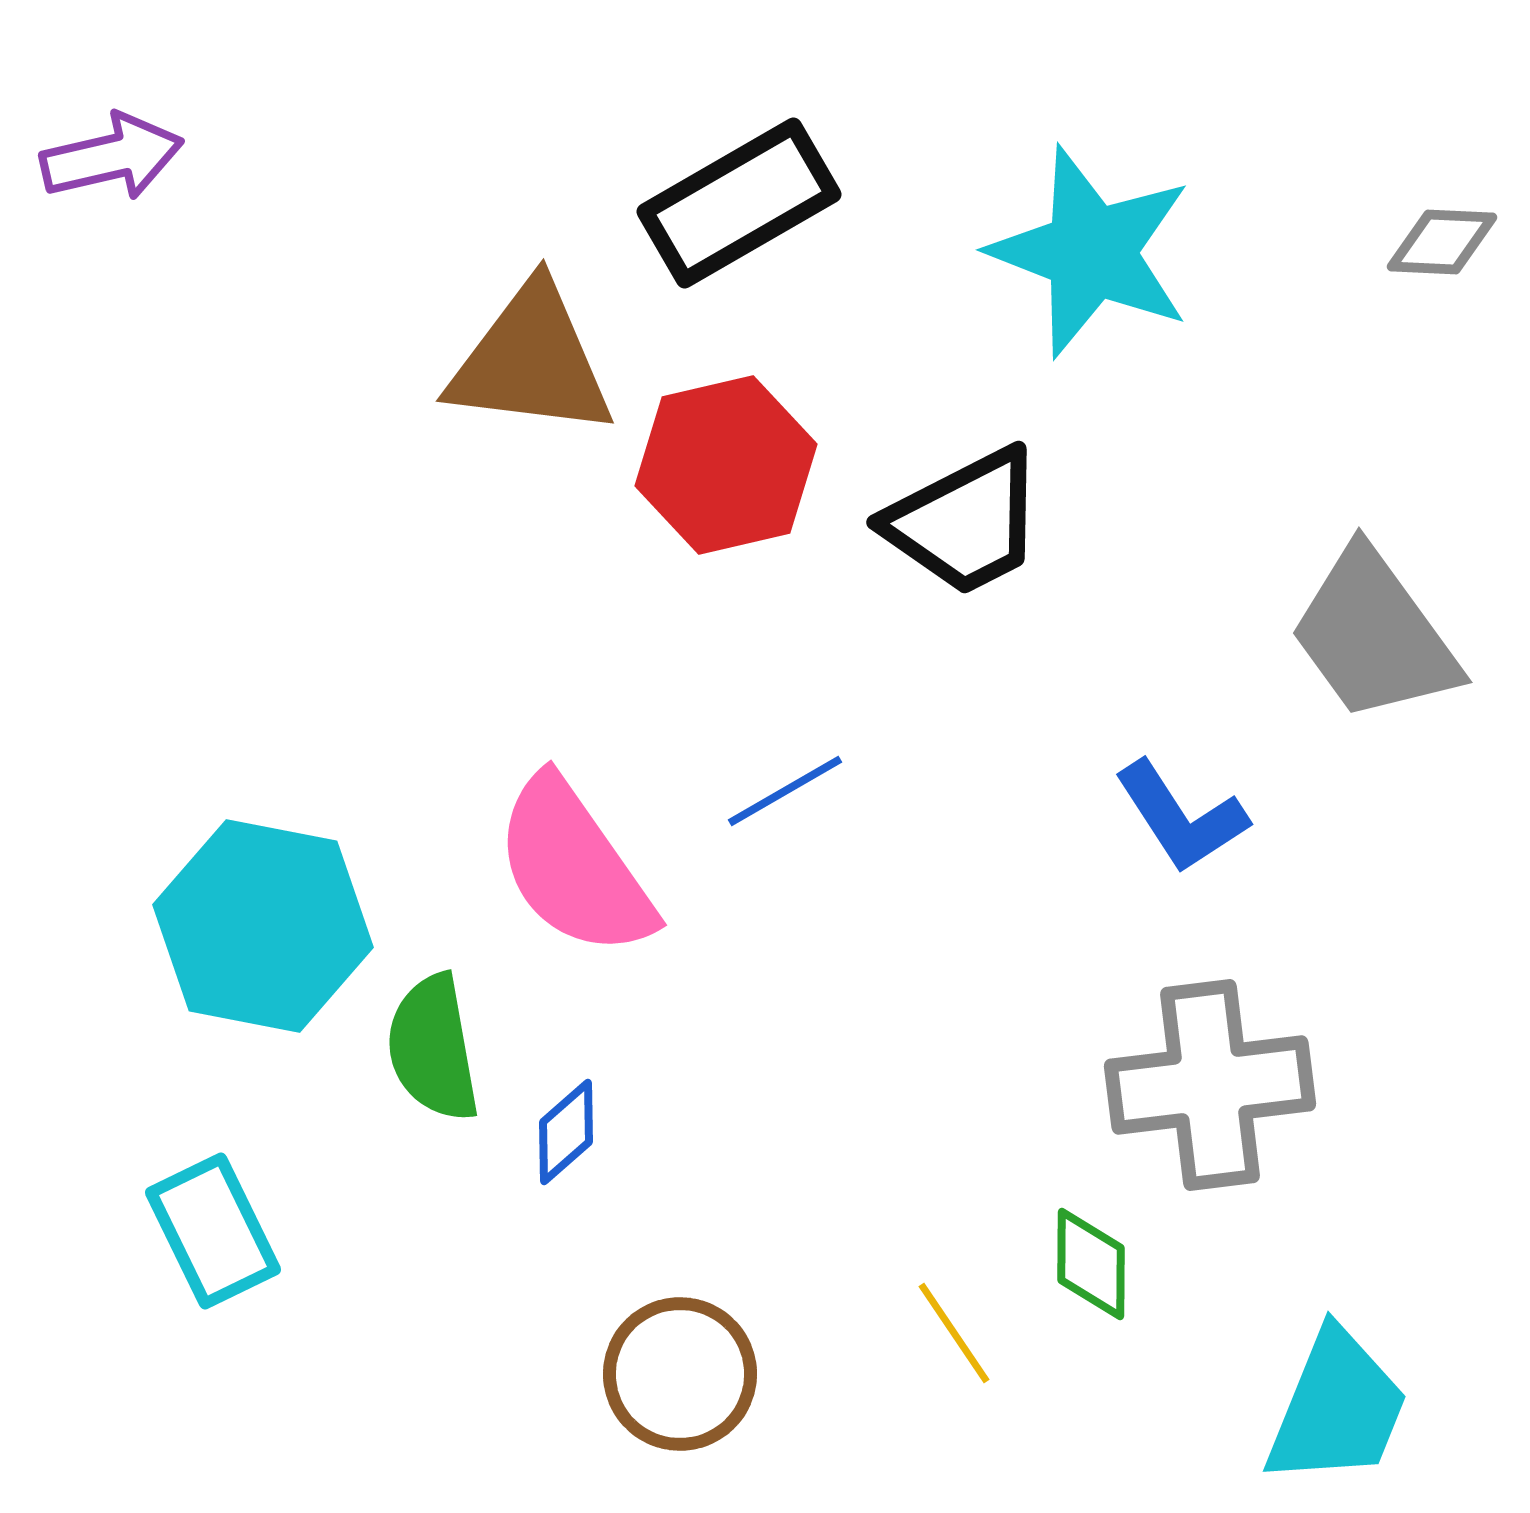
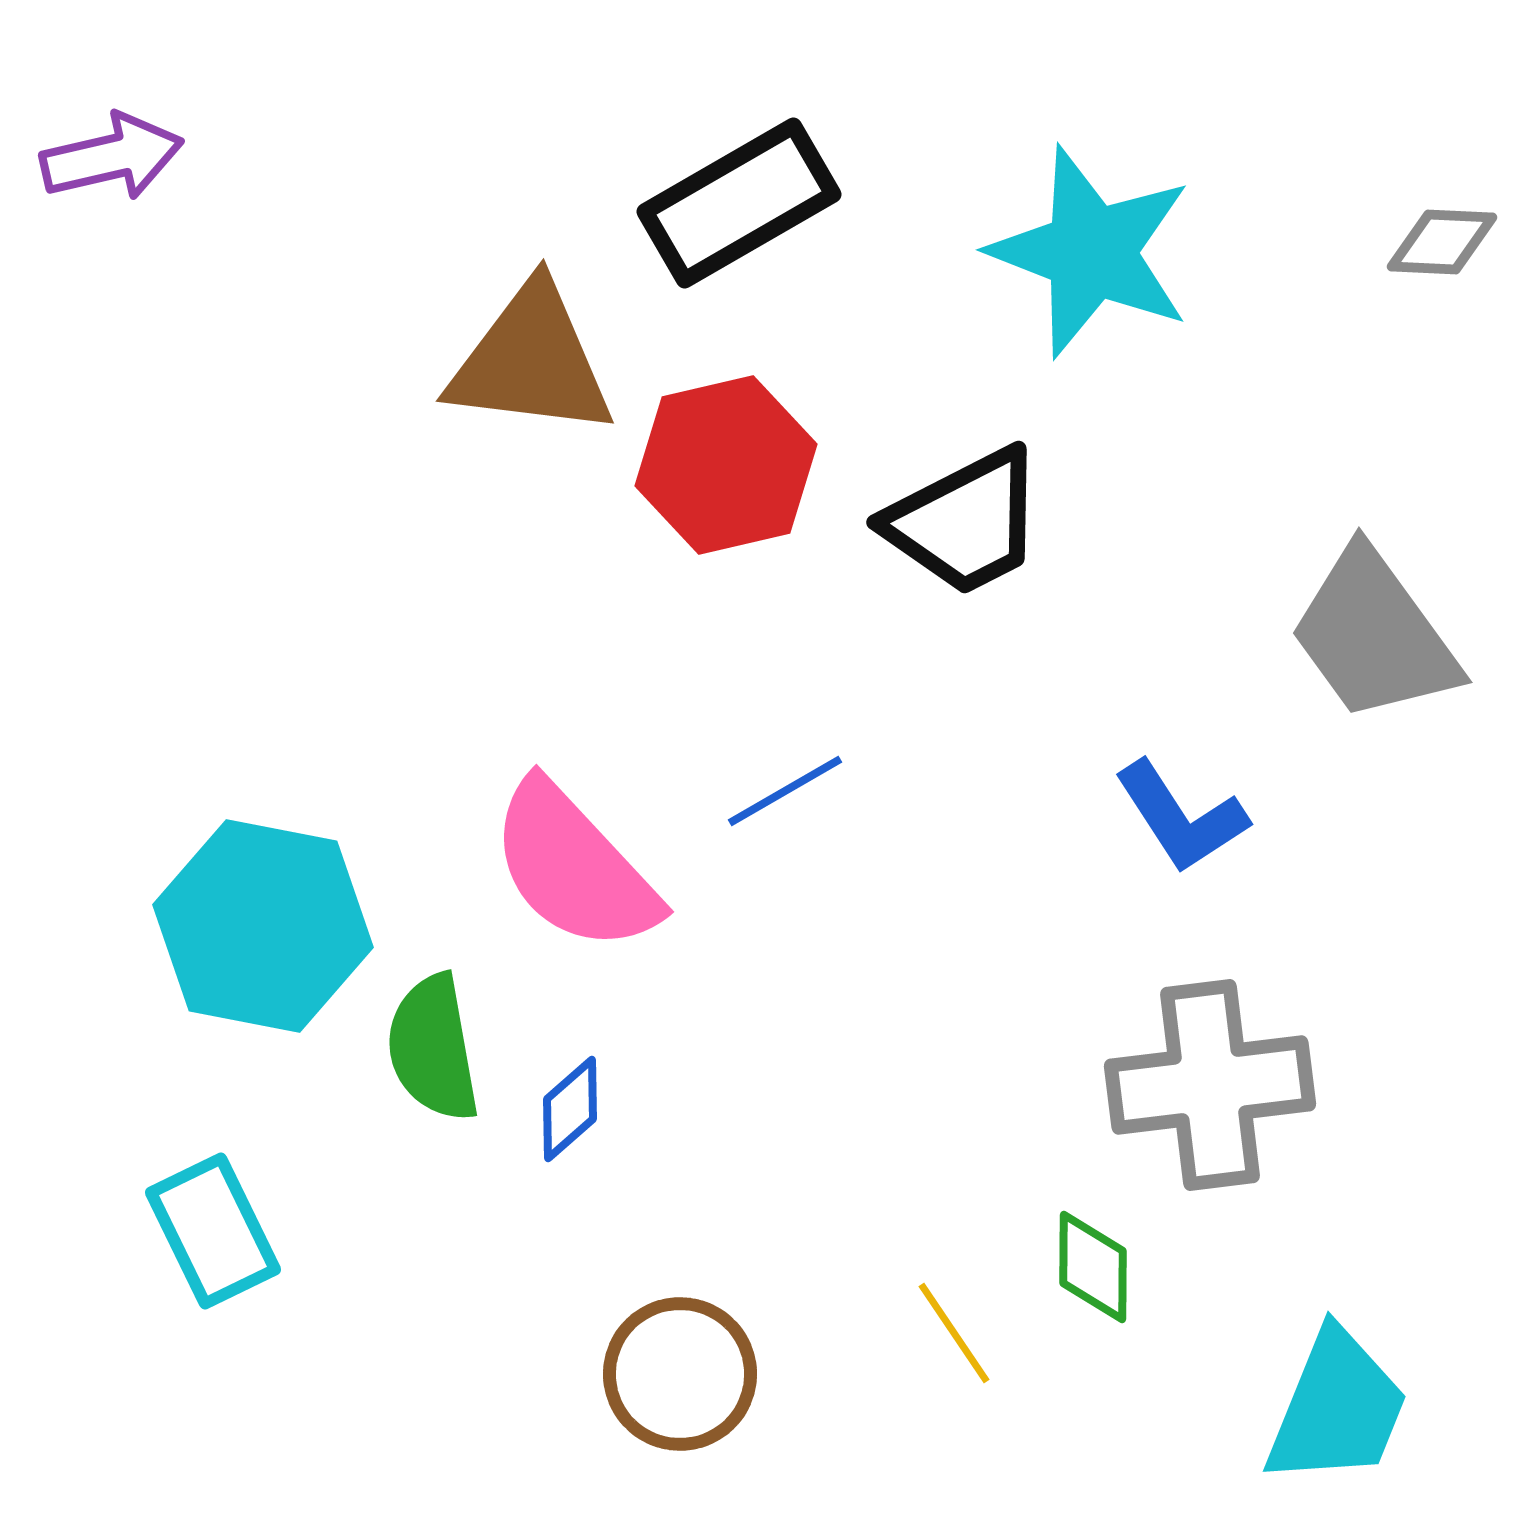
pink semicircle: rotated 8 degrees counterclockwise
blue diamond: moved 4 px right, 23 px up
green diamond: moved 2 px right, 3 px down
